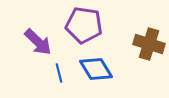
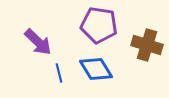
purple pentagon: moved 15 px right
brown cross: moved 2 px left, 1 px down
